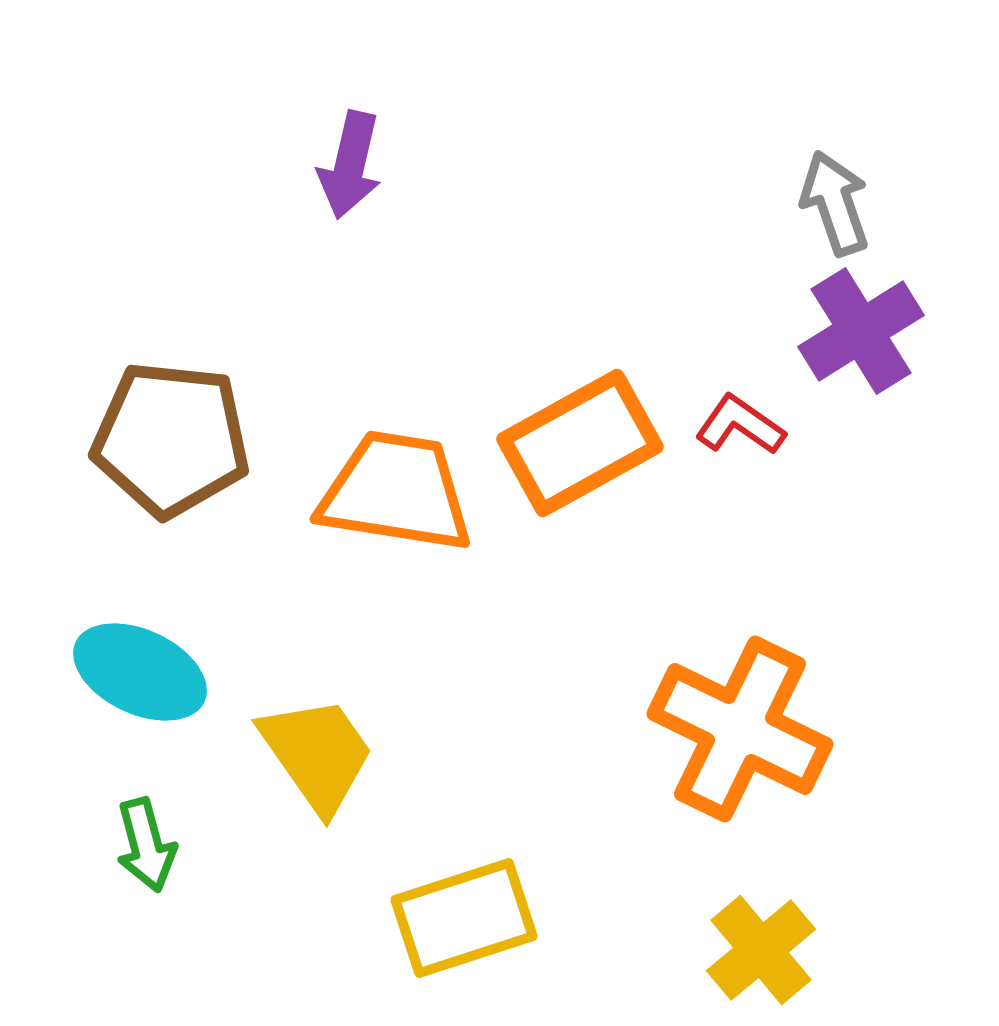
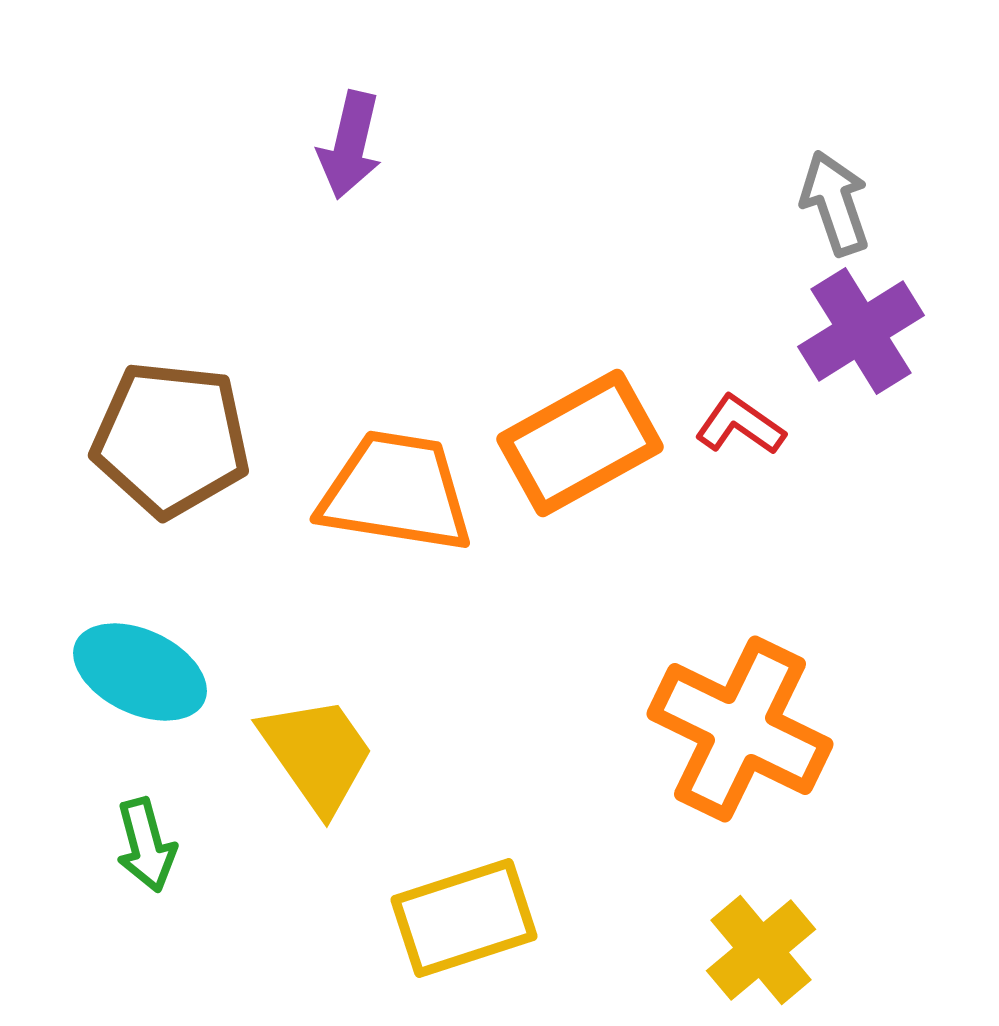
purple arrow: moved 20 px up
